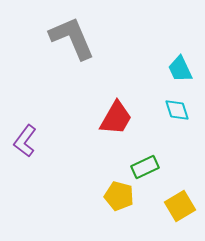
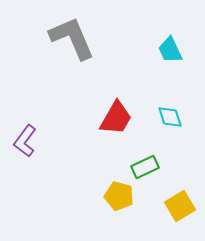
cyan trapezoid: moved 10 px left, 19 px up
cyan diamond: moved 7 px left, 7 px down
